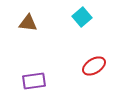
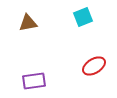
cyan square: moved 1 px right; rotated 18 degrees clockwise
brown triangle: rotated 18 degrees counterclockwise
